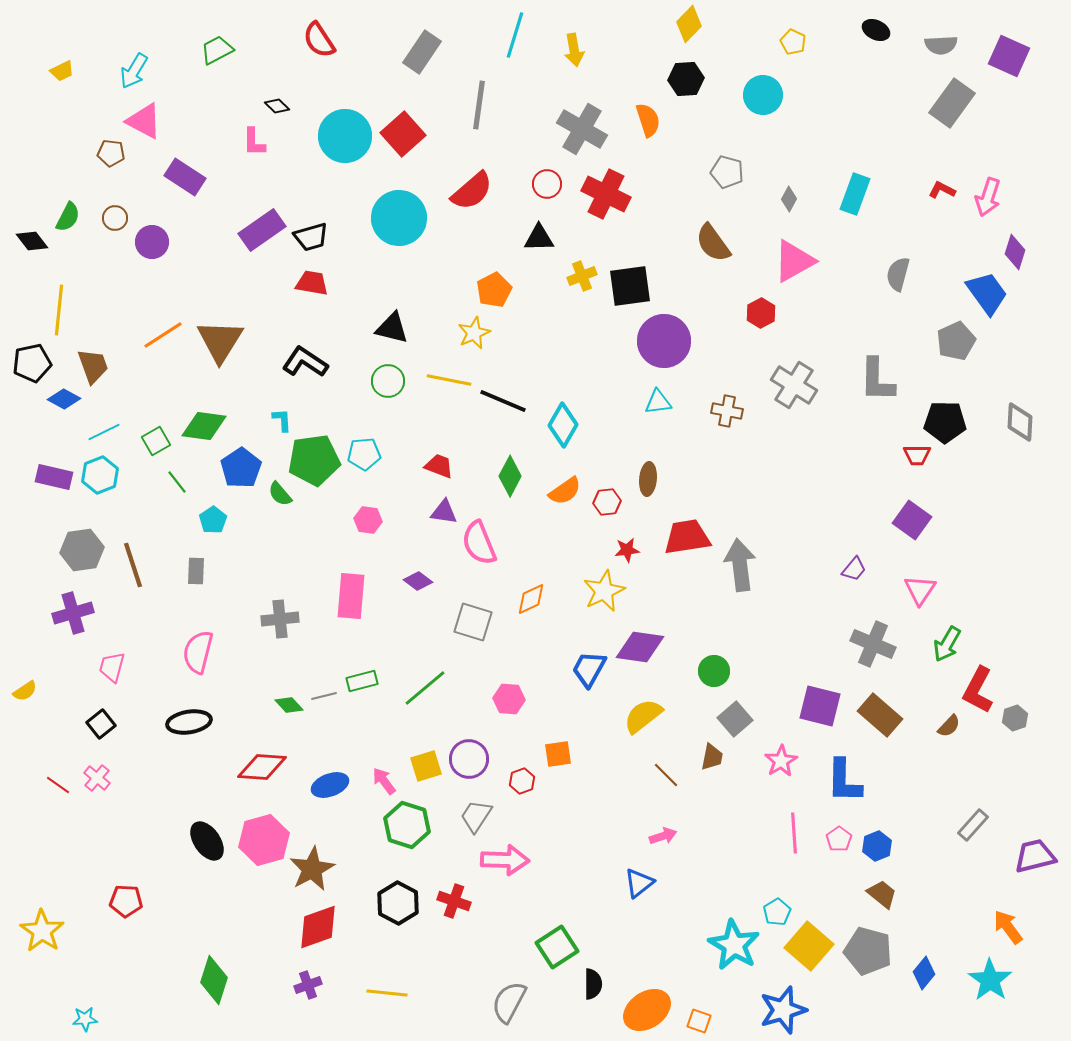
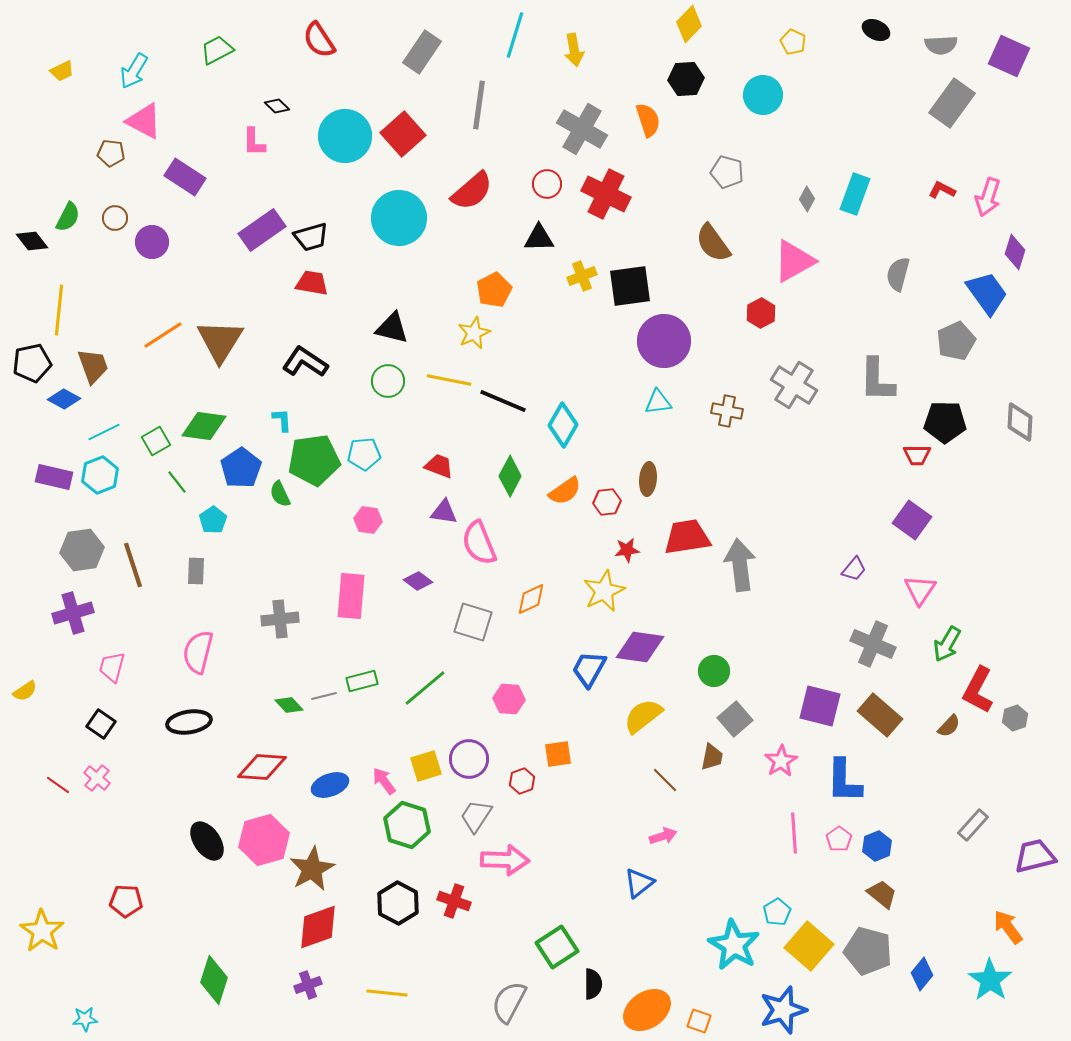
gray diamond at (789, 199): moved 18 px right
green semicircle at (280, 494): rotated 16 degrees clockwise
black square at (101, 724): rotated 16 degrees counterclockwise
brown line at (666, 775): moved 1 px left, 5 px down
blue diamond at (924, 973): moved 2 px left, 1 px down
